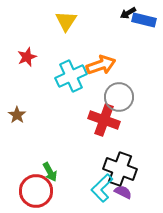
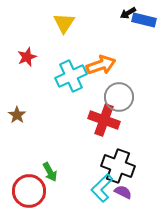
yellow triangle: moved 2 px left, 2 px down
black cross: moved 2 px left, 3 px up
red circle: moved 7 px left
